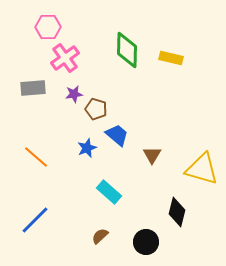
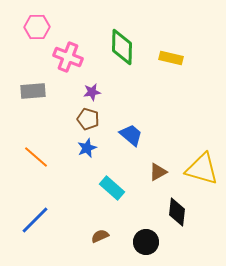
pink hexagon: moved 11 px left
green diamond: moved 5 px left, 3 px up
pink cross: moved 3 px right, 1 px up; rotated 32 degrees counterclockwise
gray rectangle: moved 3 px down
purple star: moved 18 px right, 2 px up
brown pentagon: moved 8 px left, 10 px down
blue trapezoid: moved 14 px right
brown triangle: moved 6 px right, 17 px down; rotated 30 degrees clockwise
cyan rectangle: moved 3 px right, 4 px up
black diamond: rotated 8 degrees counterclockwise
brown semicircle: rotated 18 degrees clockwise
